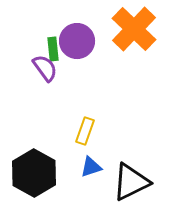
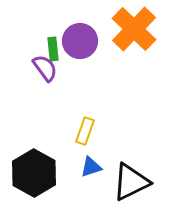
purple circle: moved 3 px right
